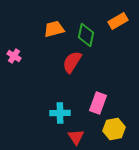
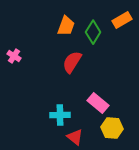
orange rectangle: moved 4 px right, 1 px up
orange trapezoid: moved 12 px right, 3 px up; rotated 125 degrees clockwise
green diamond: moved 7 px right, 3 px up; rotated 20 degrees clockwise
pink rectangle: rotated 70 degrees counterclockwise
cyan cross: moved 2 px down
yellow hexagon: moved 2 px left, 1 px up; rotated 15 degrees clockwise
red triangle: moved 1 px left; rotated 18 degrees counterclockwise
